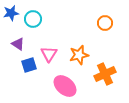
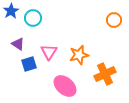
blue star: moved 2 px up; rotated 21 degrees counterclockwise
cyan circle: moved 1 px up
orange circle: moved 9 px right, 3 px up
pink triangle: moved 2 px up
blue square: moved 1 px up
